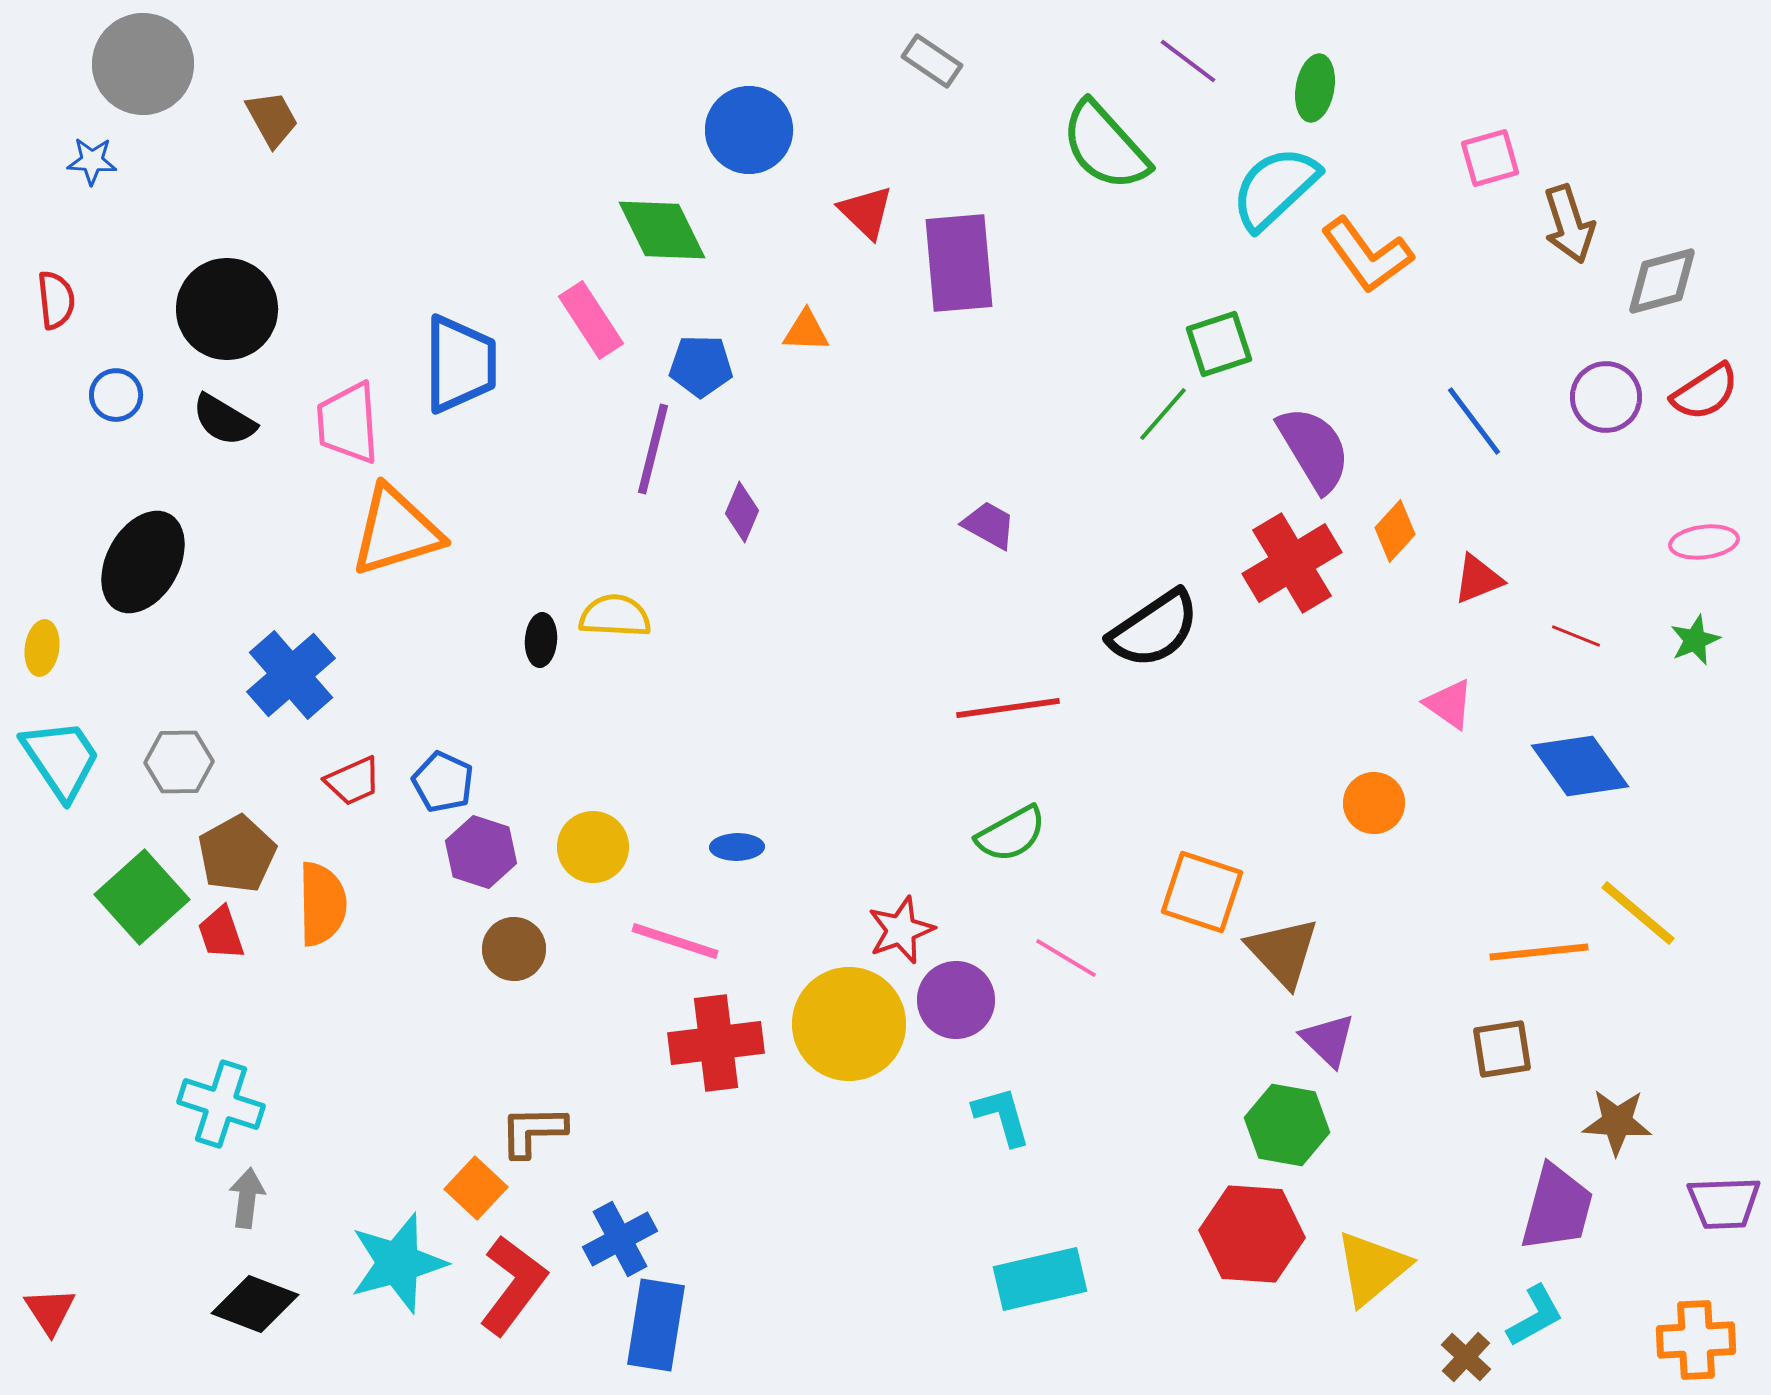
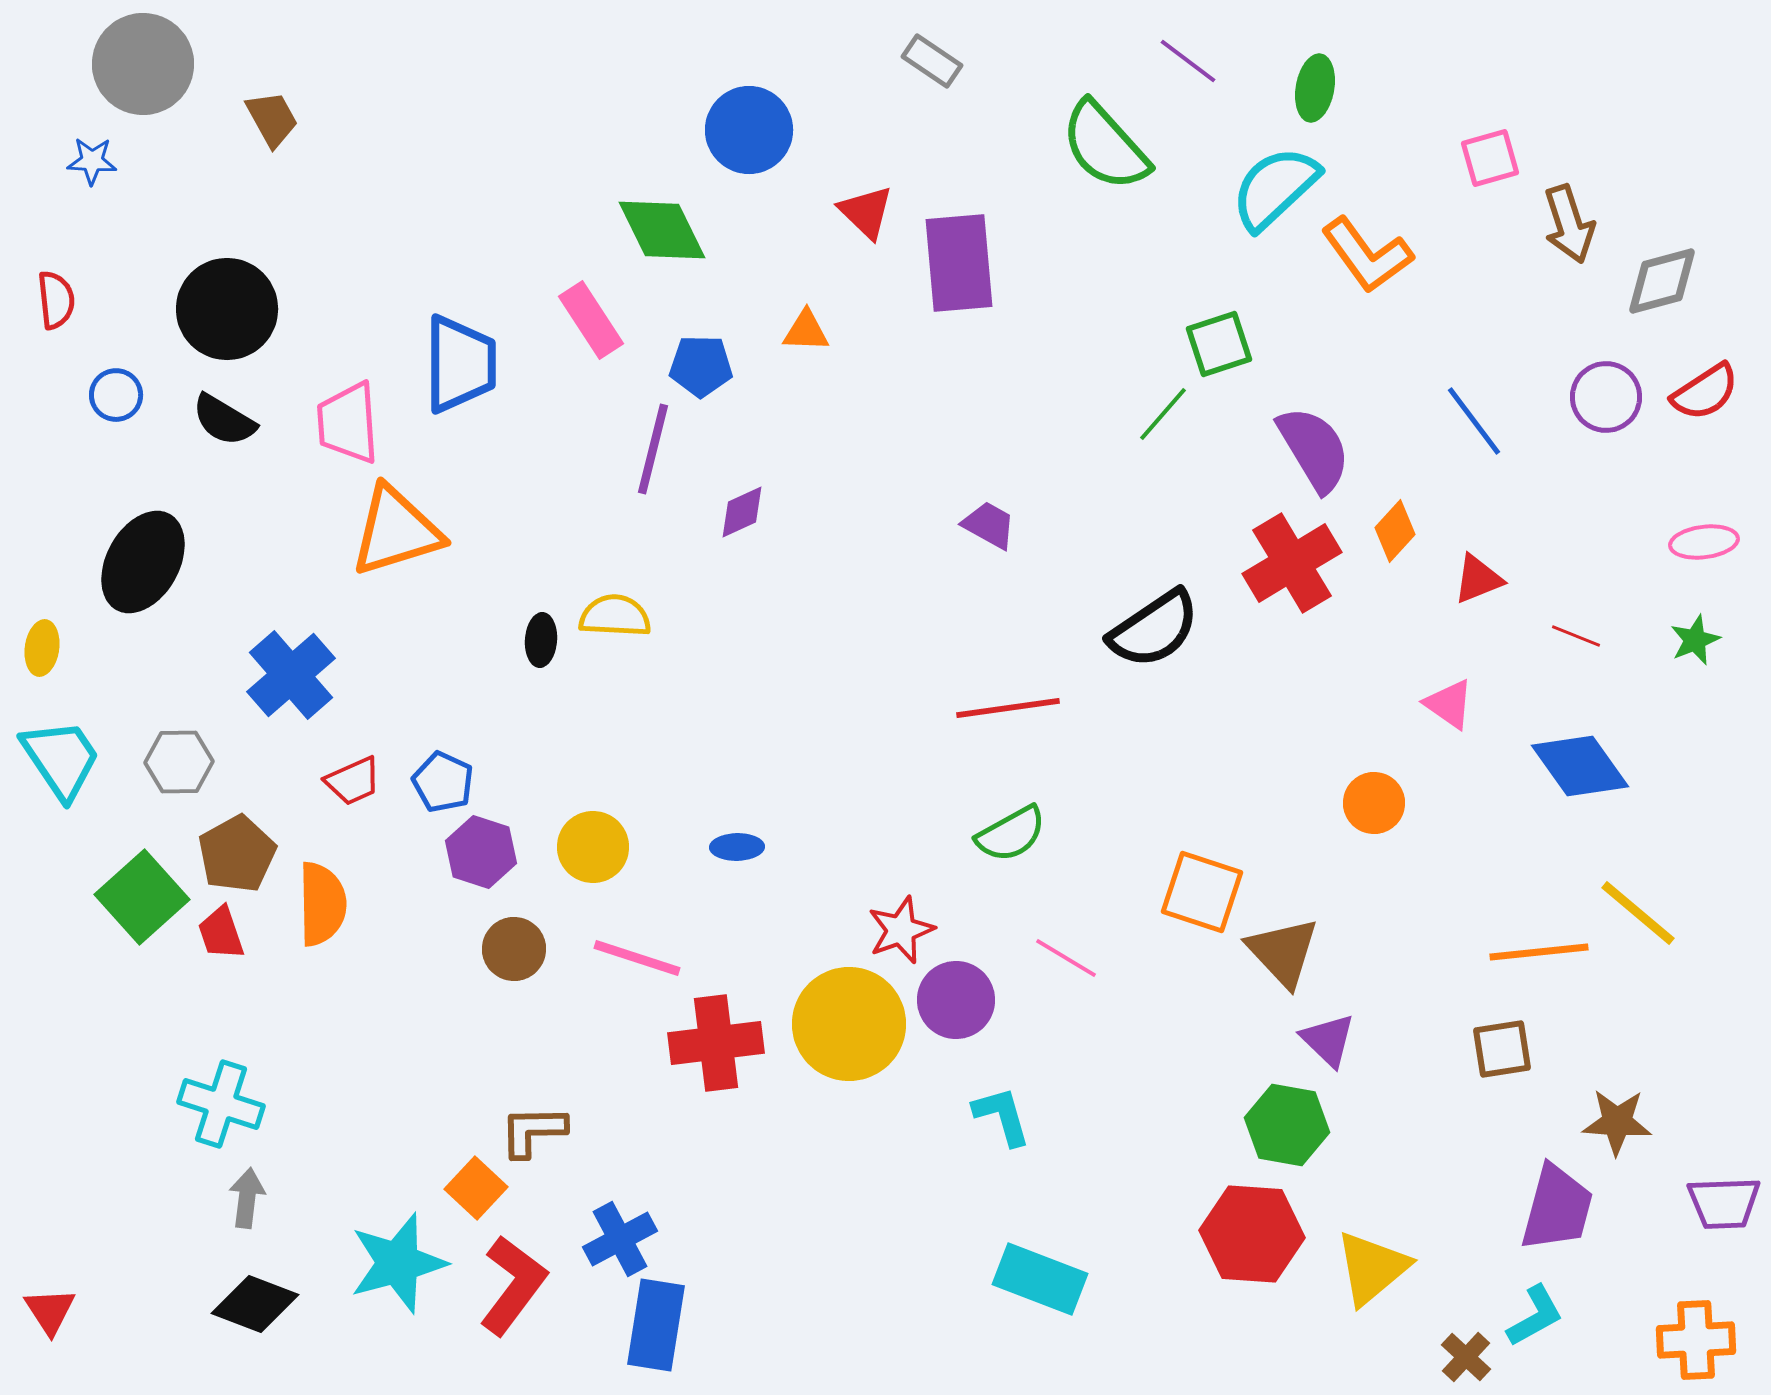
purple diamond at (742, 512): rotated 42 degrees clockwise
pink line at (675, 941): moved 38 px left, 17 px down
cyan rectangle at (1040, 1279): rotated 34 degrees clockwise
